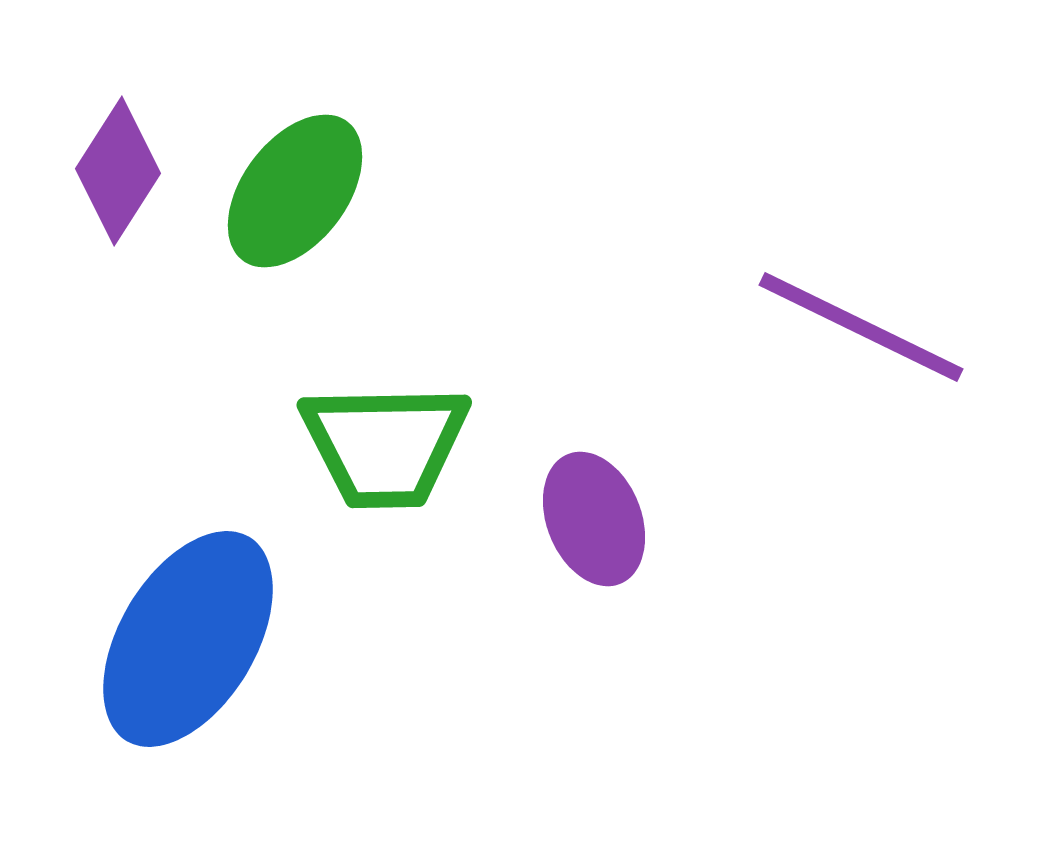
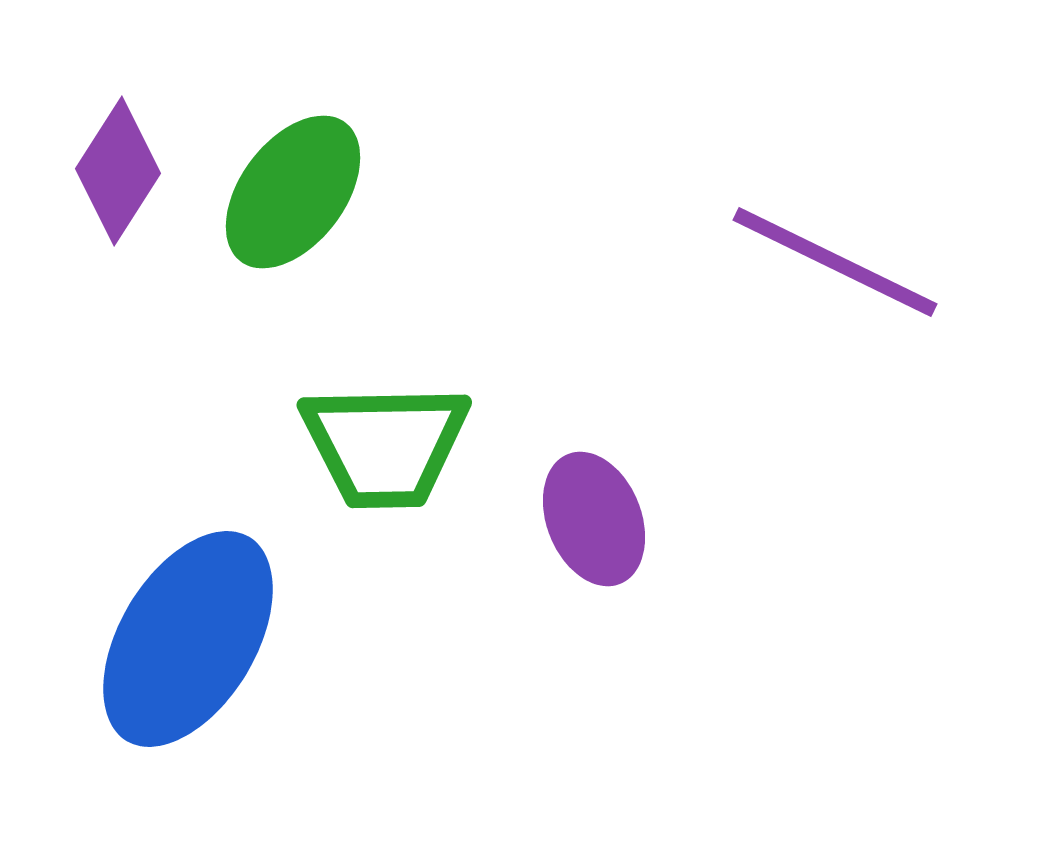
green ellipse: moved 2 px left, 1 px down
purple line: moved 26 px left, 65 px up
